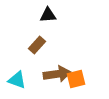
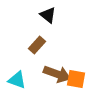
black triangle: rotated 42 degrees clockwise
brown arrow: rotated 28 degrees clockwise
orange square: rotated 24 degrees clockwise
